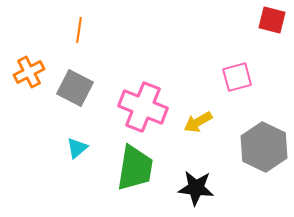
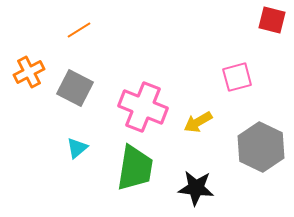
orange line: rotated 50 degrees clockwise
gray hexagon: moved 3 px left
